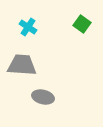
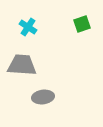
green square: rotated 36 degrees clockwise
gray ellipse: rotated 20 degrees counterclockwise
